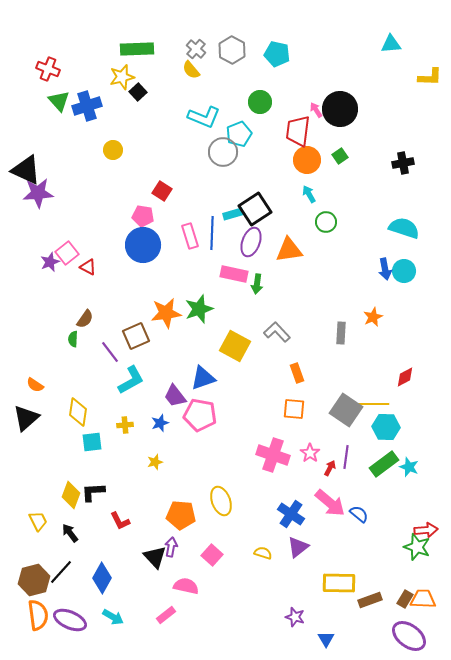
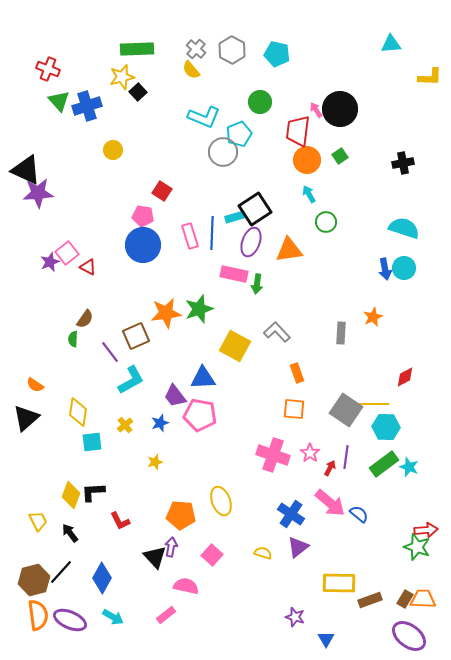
cyan rectangle at (233, 214): moved 2 px right, 3 px down
cyan circle at (404, 271): moved 3 px up
blue triangle at (203, 378): rotated 16 degrees clockwise
yellow cross at (125, 425): rotated 35 degrees counterclockwise
